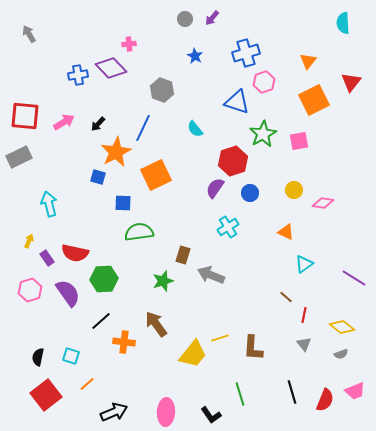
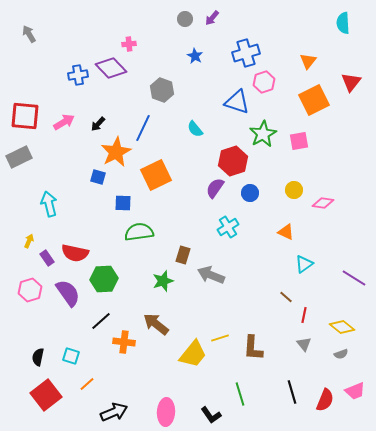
brown arrow at (156, 324): rotated 16 degrees counterclockwise
